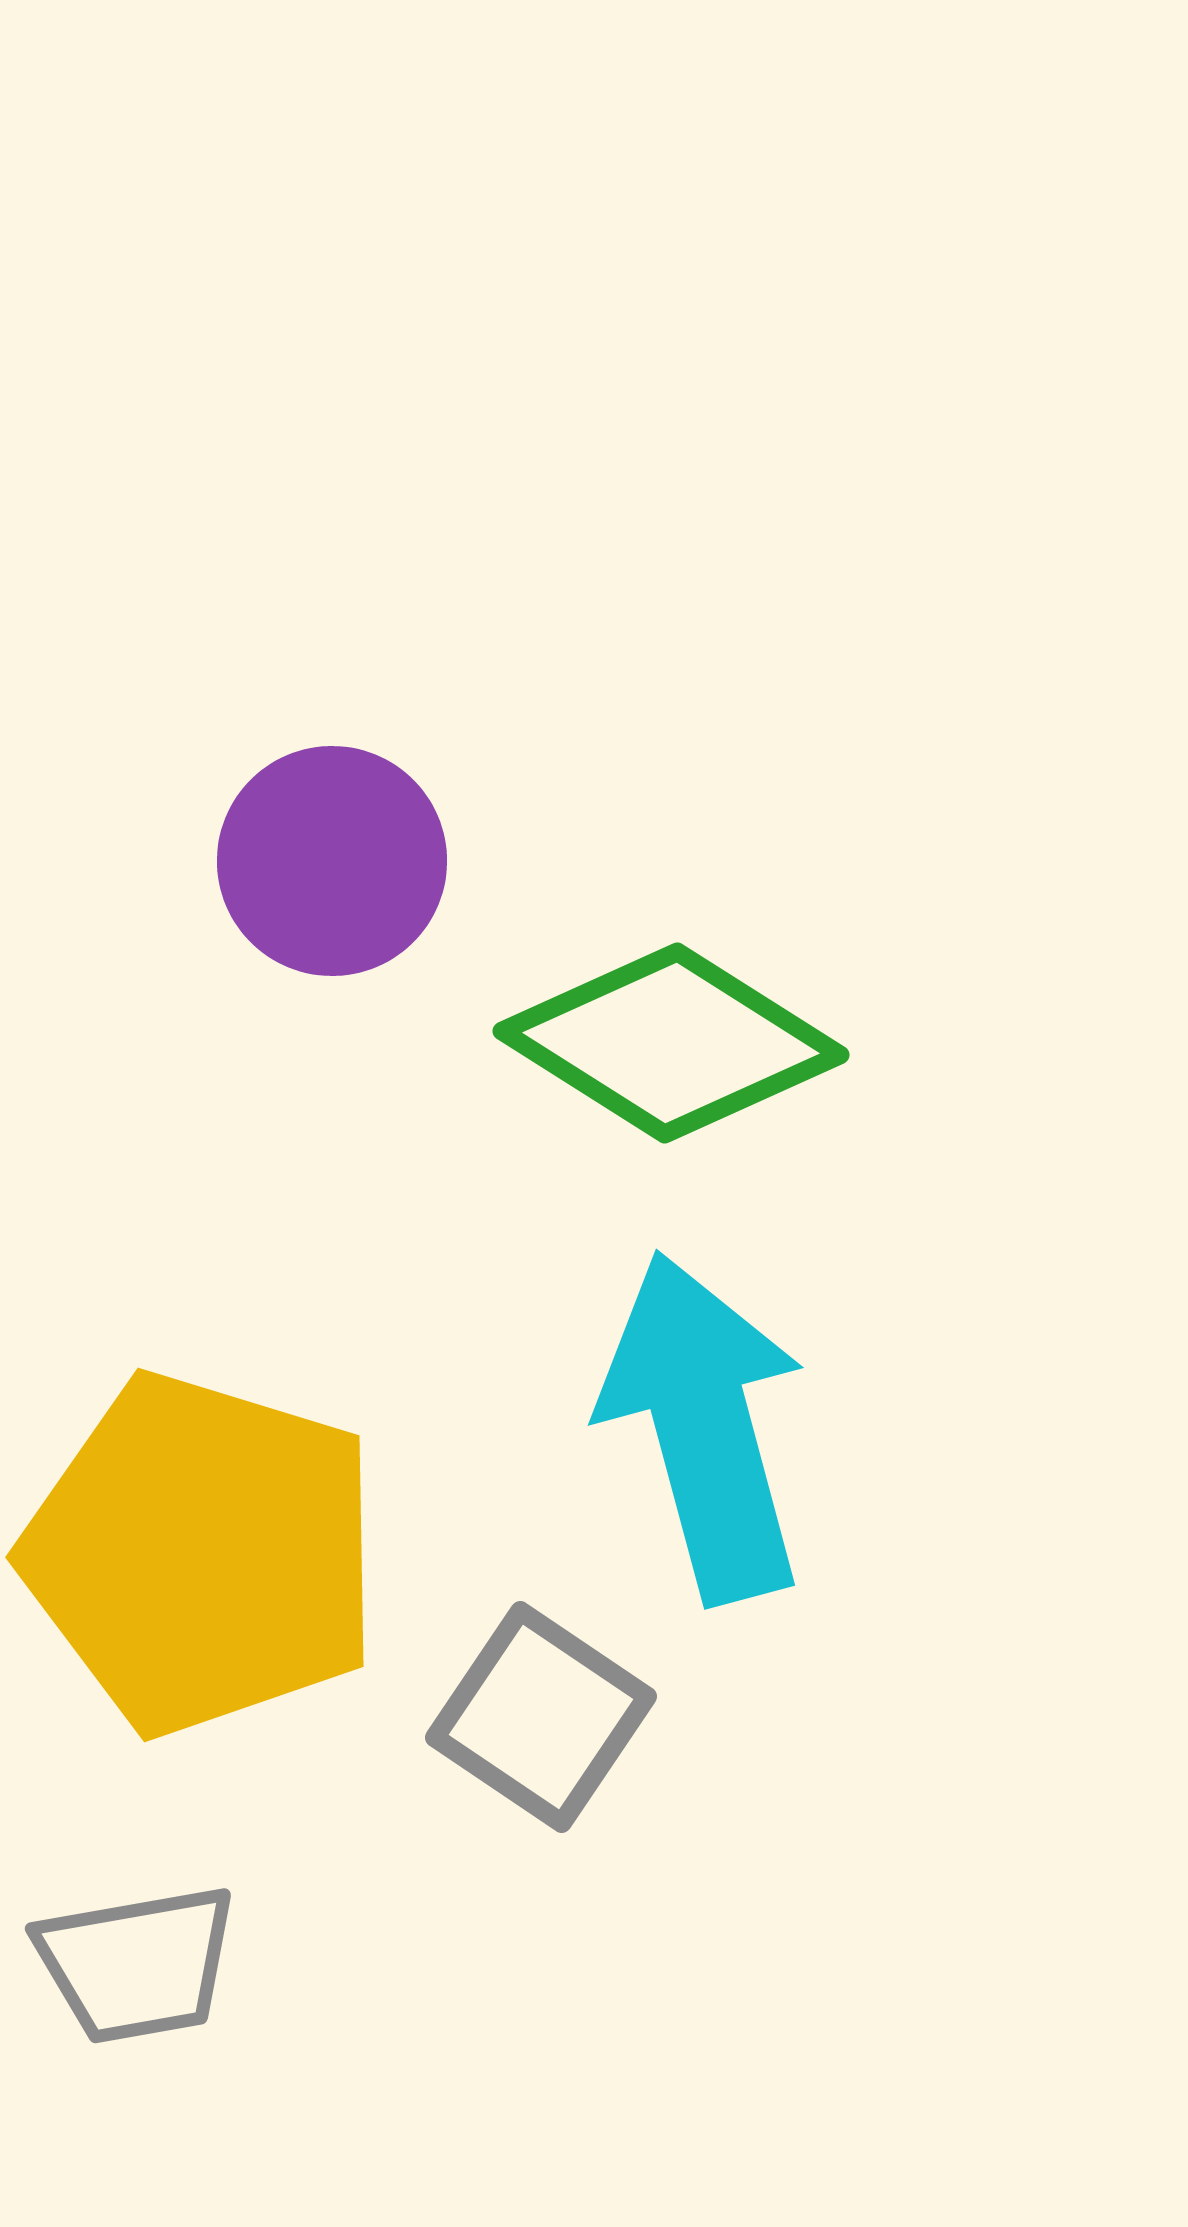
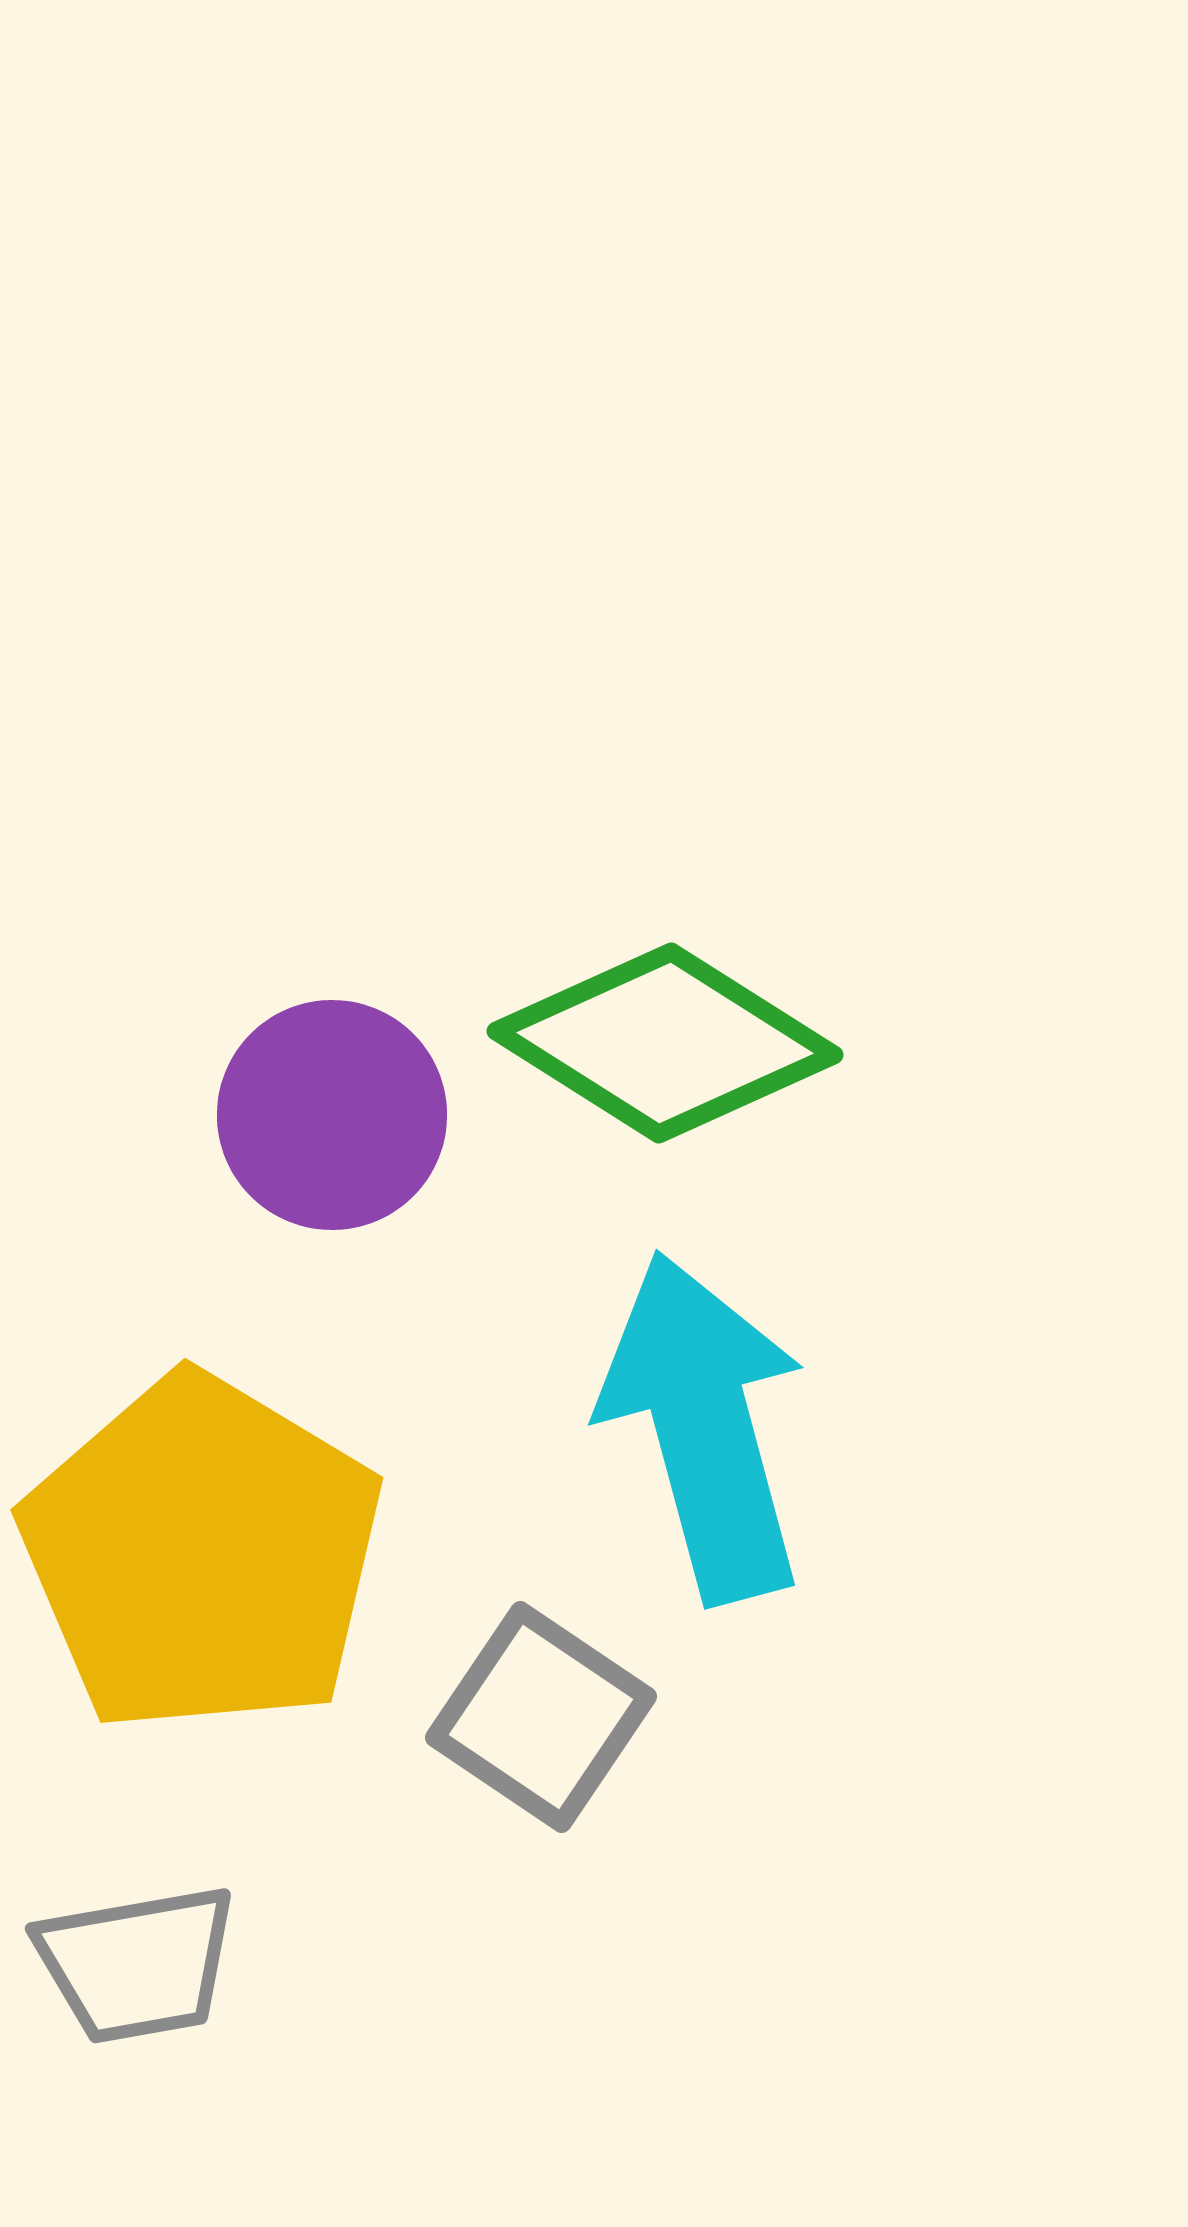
purple circle: moved 254 px down
green diamond: moved 6 px left
yellow pentagon: rotated 14 degrees clockwise
